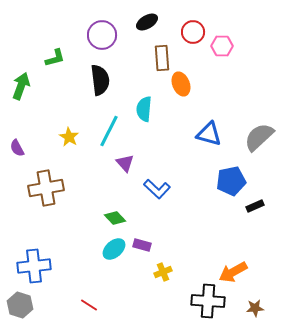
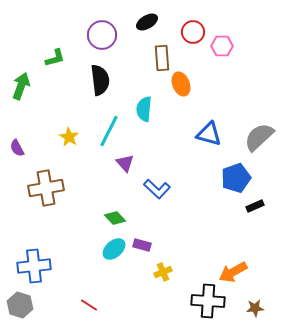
blue pentagon: moved 5 px right, 3 px up; rotated 8 degrees counterclockwise
